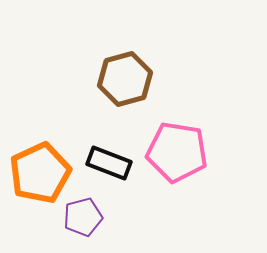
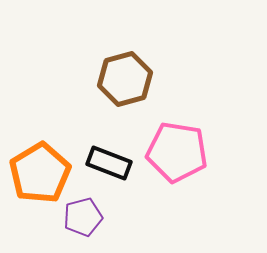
orange pentagon: rotated 6 degrees counterclockwise
